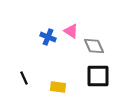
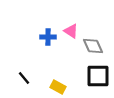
blue cross: rotated 21 degrees counterclockwise
gray diamond: moved 1 px left
black line: rotated 16 degrees counterclockwise
yellow rectangle: rotated 21 degrees clockwise
